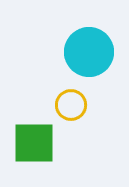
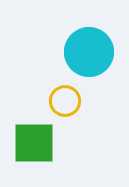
yellow circle: moved 6 px left, 4 px up
